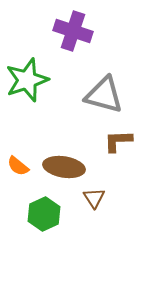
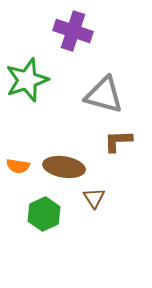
orange semicircle: rotated 30 degrees counterclockwise
